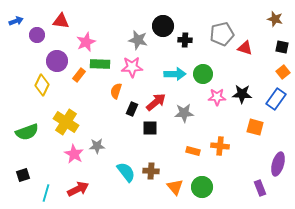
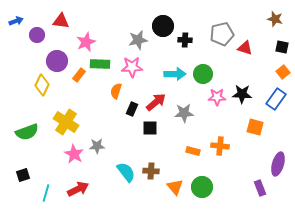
gray star at (138, 40): rotated 24 degrees counterclockwise
